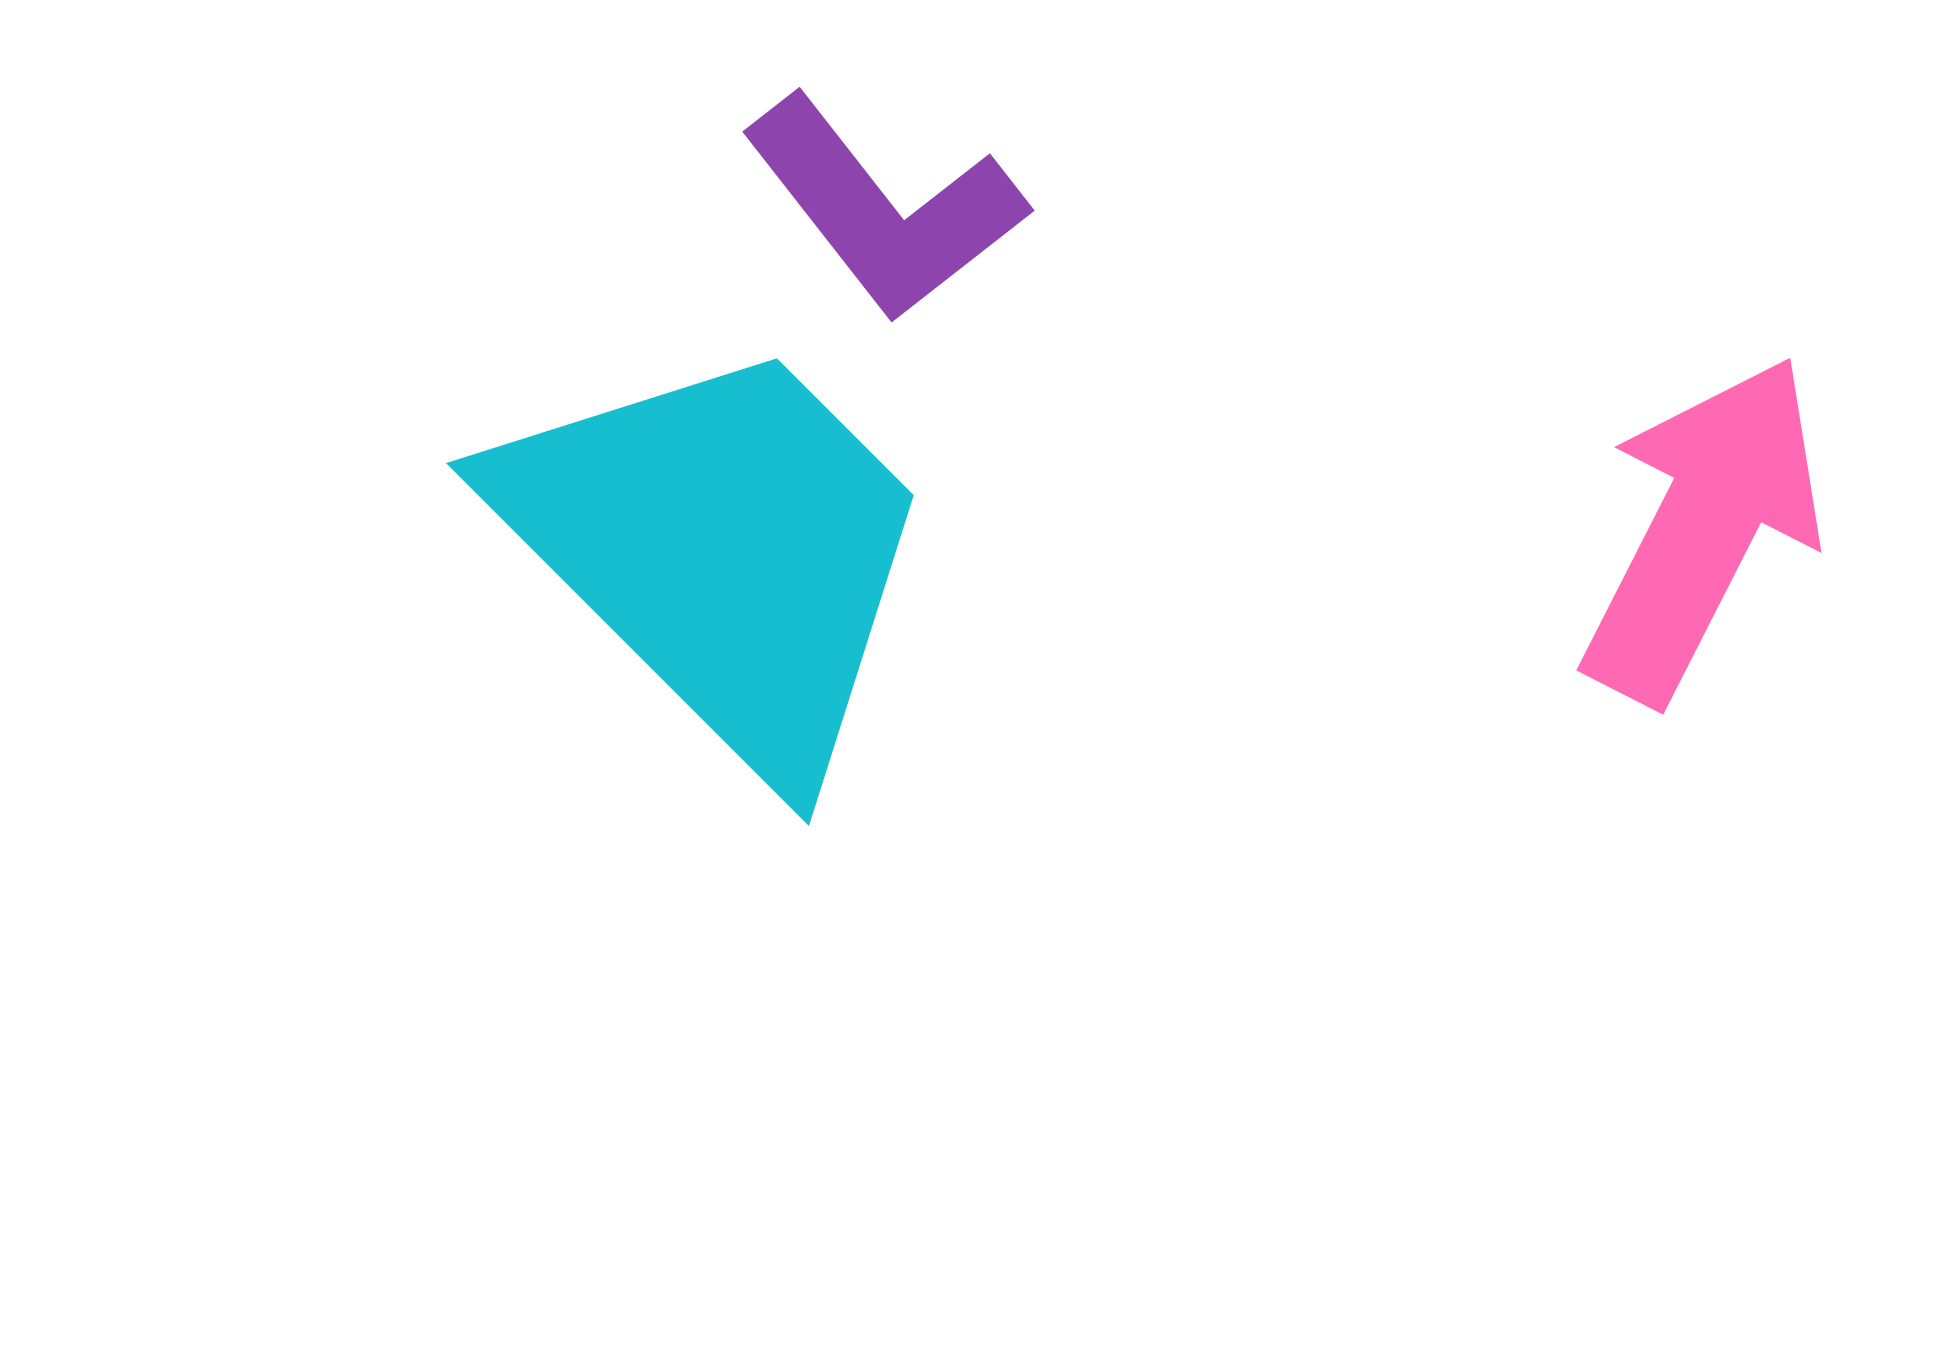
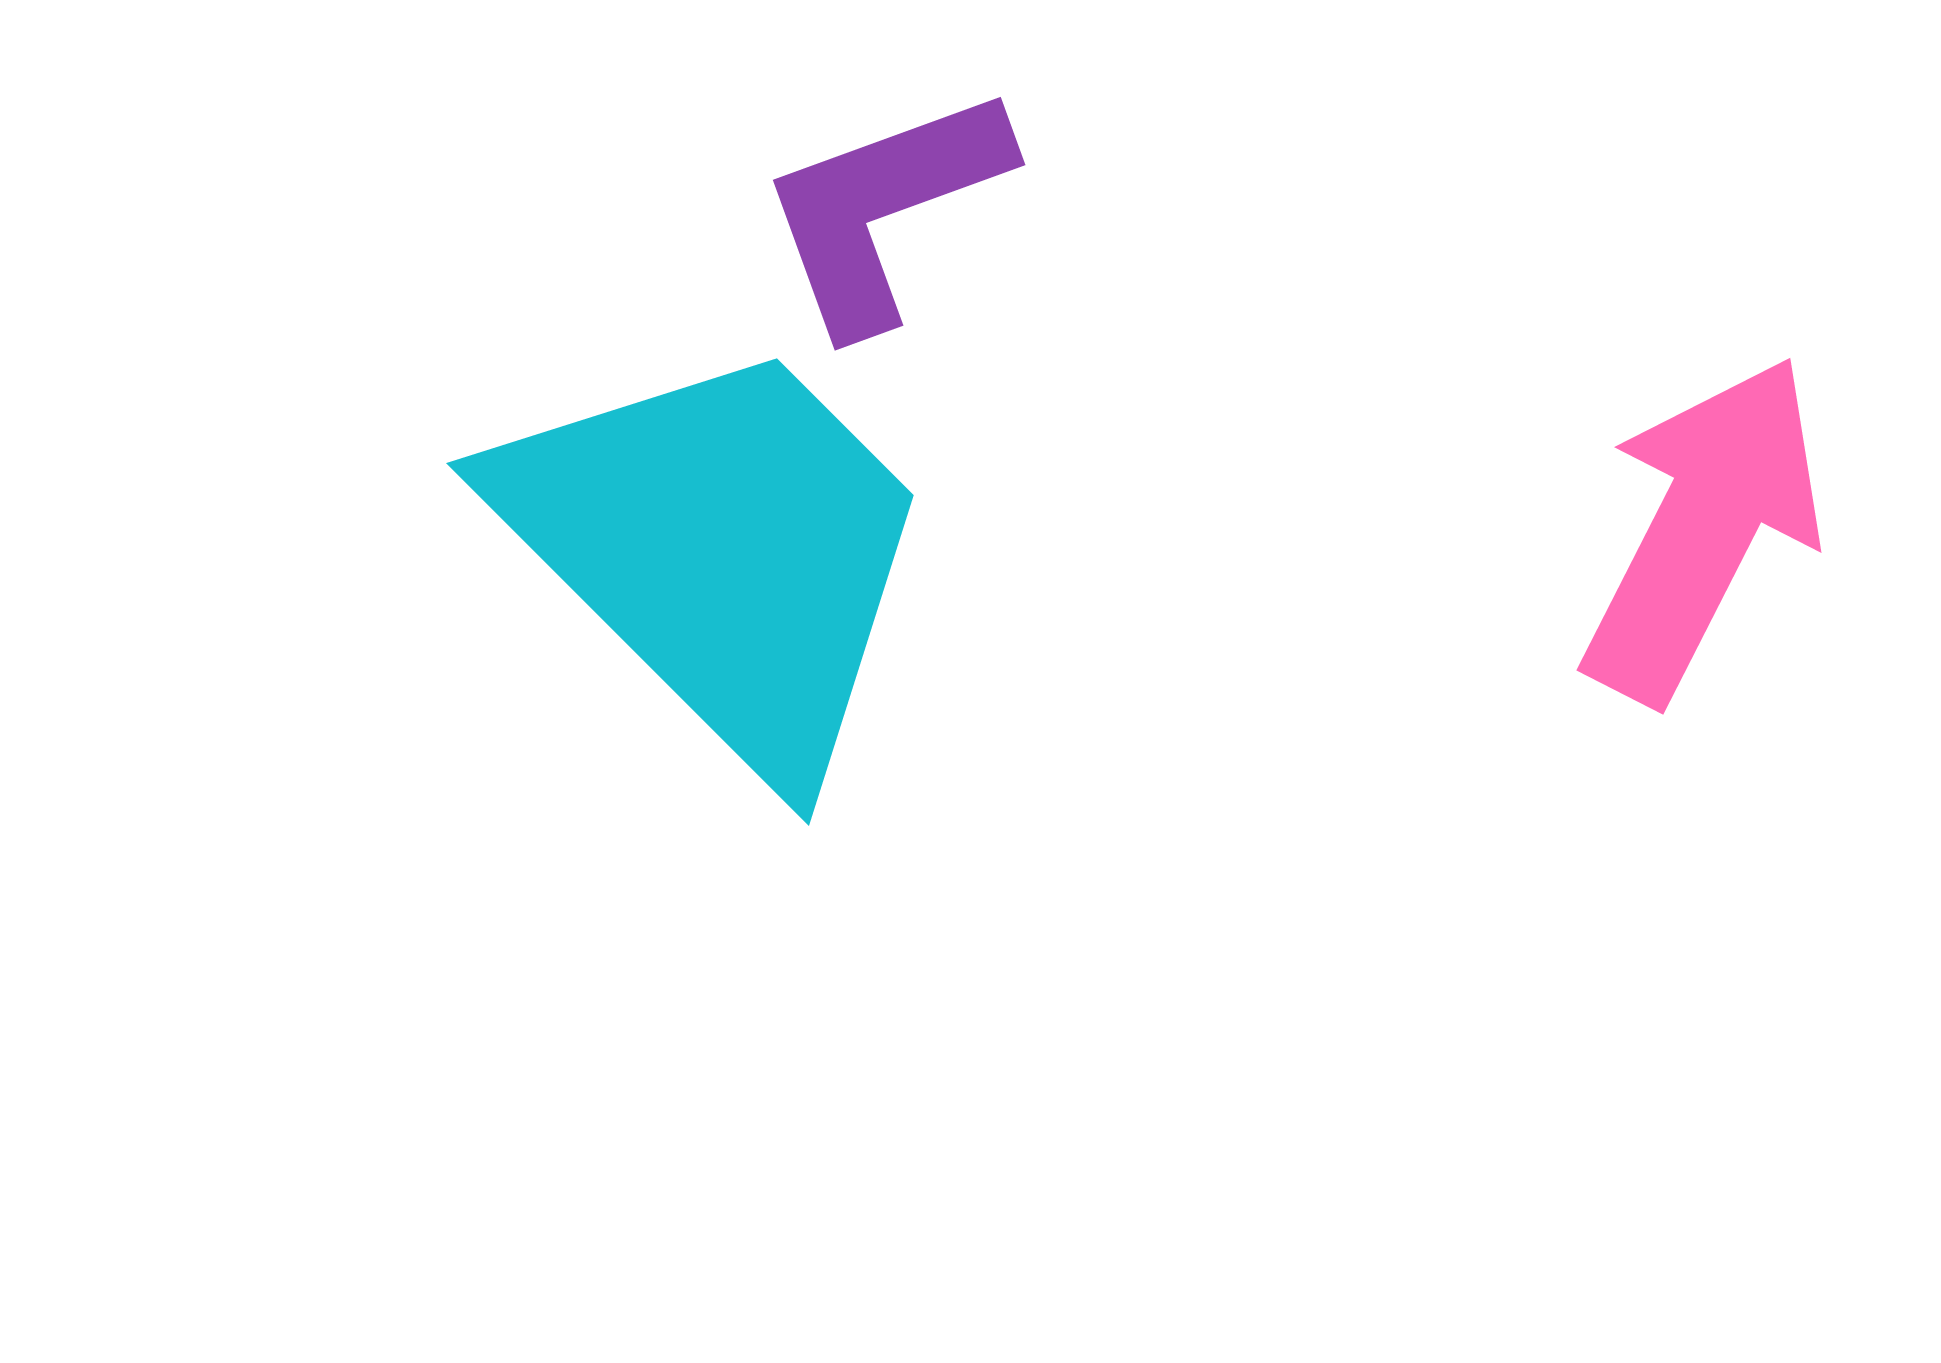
purple L-shape: rotated 108 degrees clockwise
